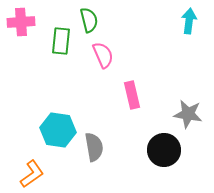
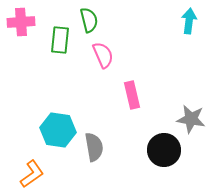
green rectangle: moved 1 px left, 1 px up
gray star: moved 3 px right, 5 px down
